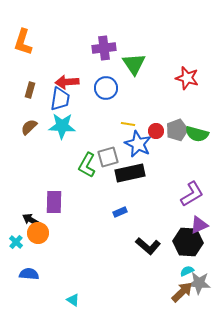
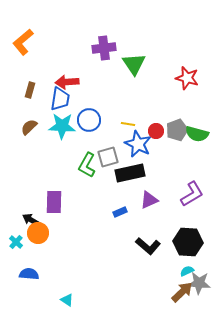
orange L-shape: rotated 32 degrees clockwise
blue circle: moved 17 px left, 32 px down
purple triangle: moved 50 px left, 25 px up
cyan triangle: moved 6 px left
